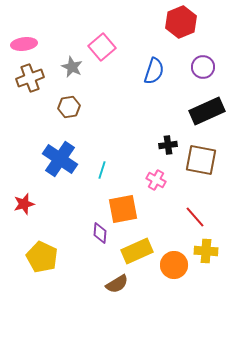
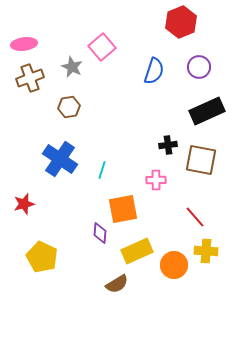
purple circle: moved 4 px left
pink cross: rotated 30 degrees counterclockwise
